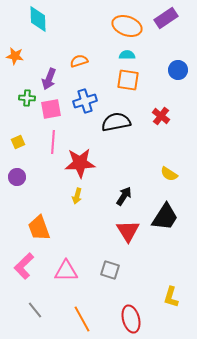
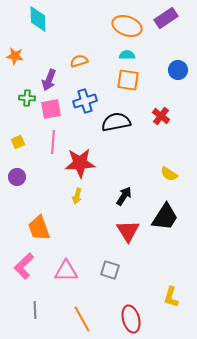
purple arrow: moved 1 px down
gray line: rotated 36 degrees clockwise
